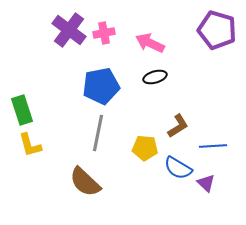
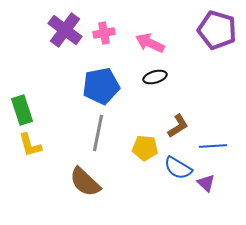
purple cross: moved 4 px left
